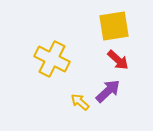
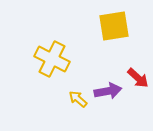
red arrow: moved 20 px right, 18 px down
purple arrow: rotated 32 degrees clockwise
yellow arrow: moved 2 px left, 3 px up
